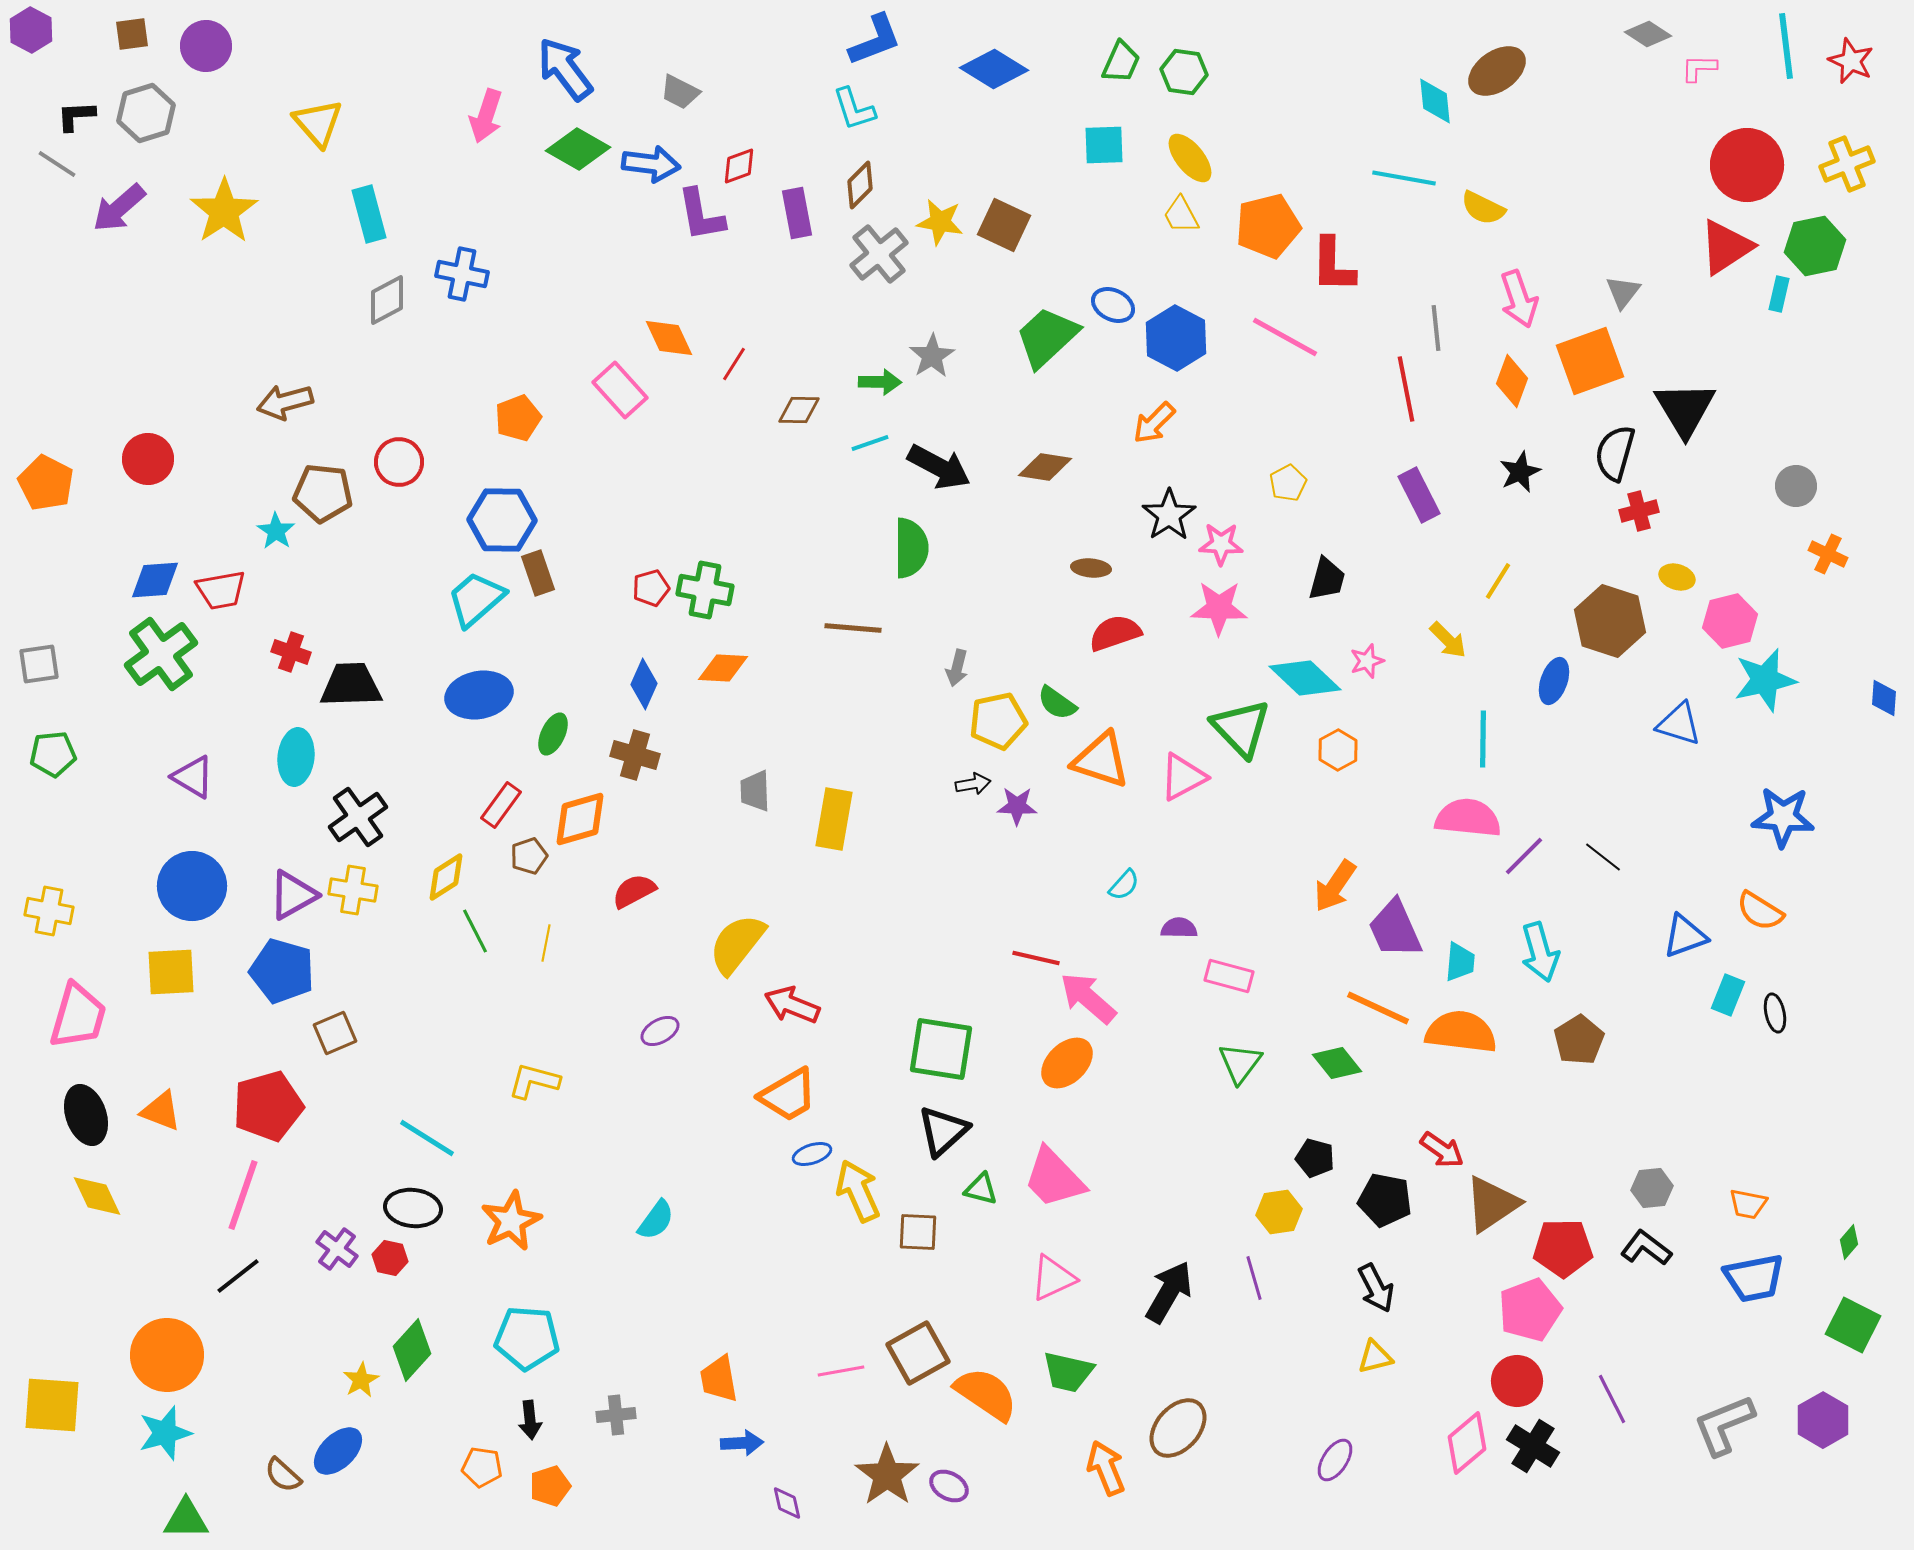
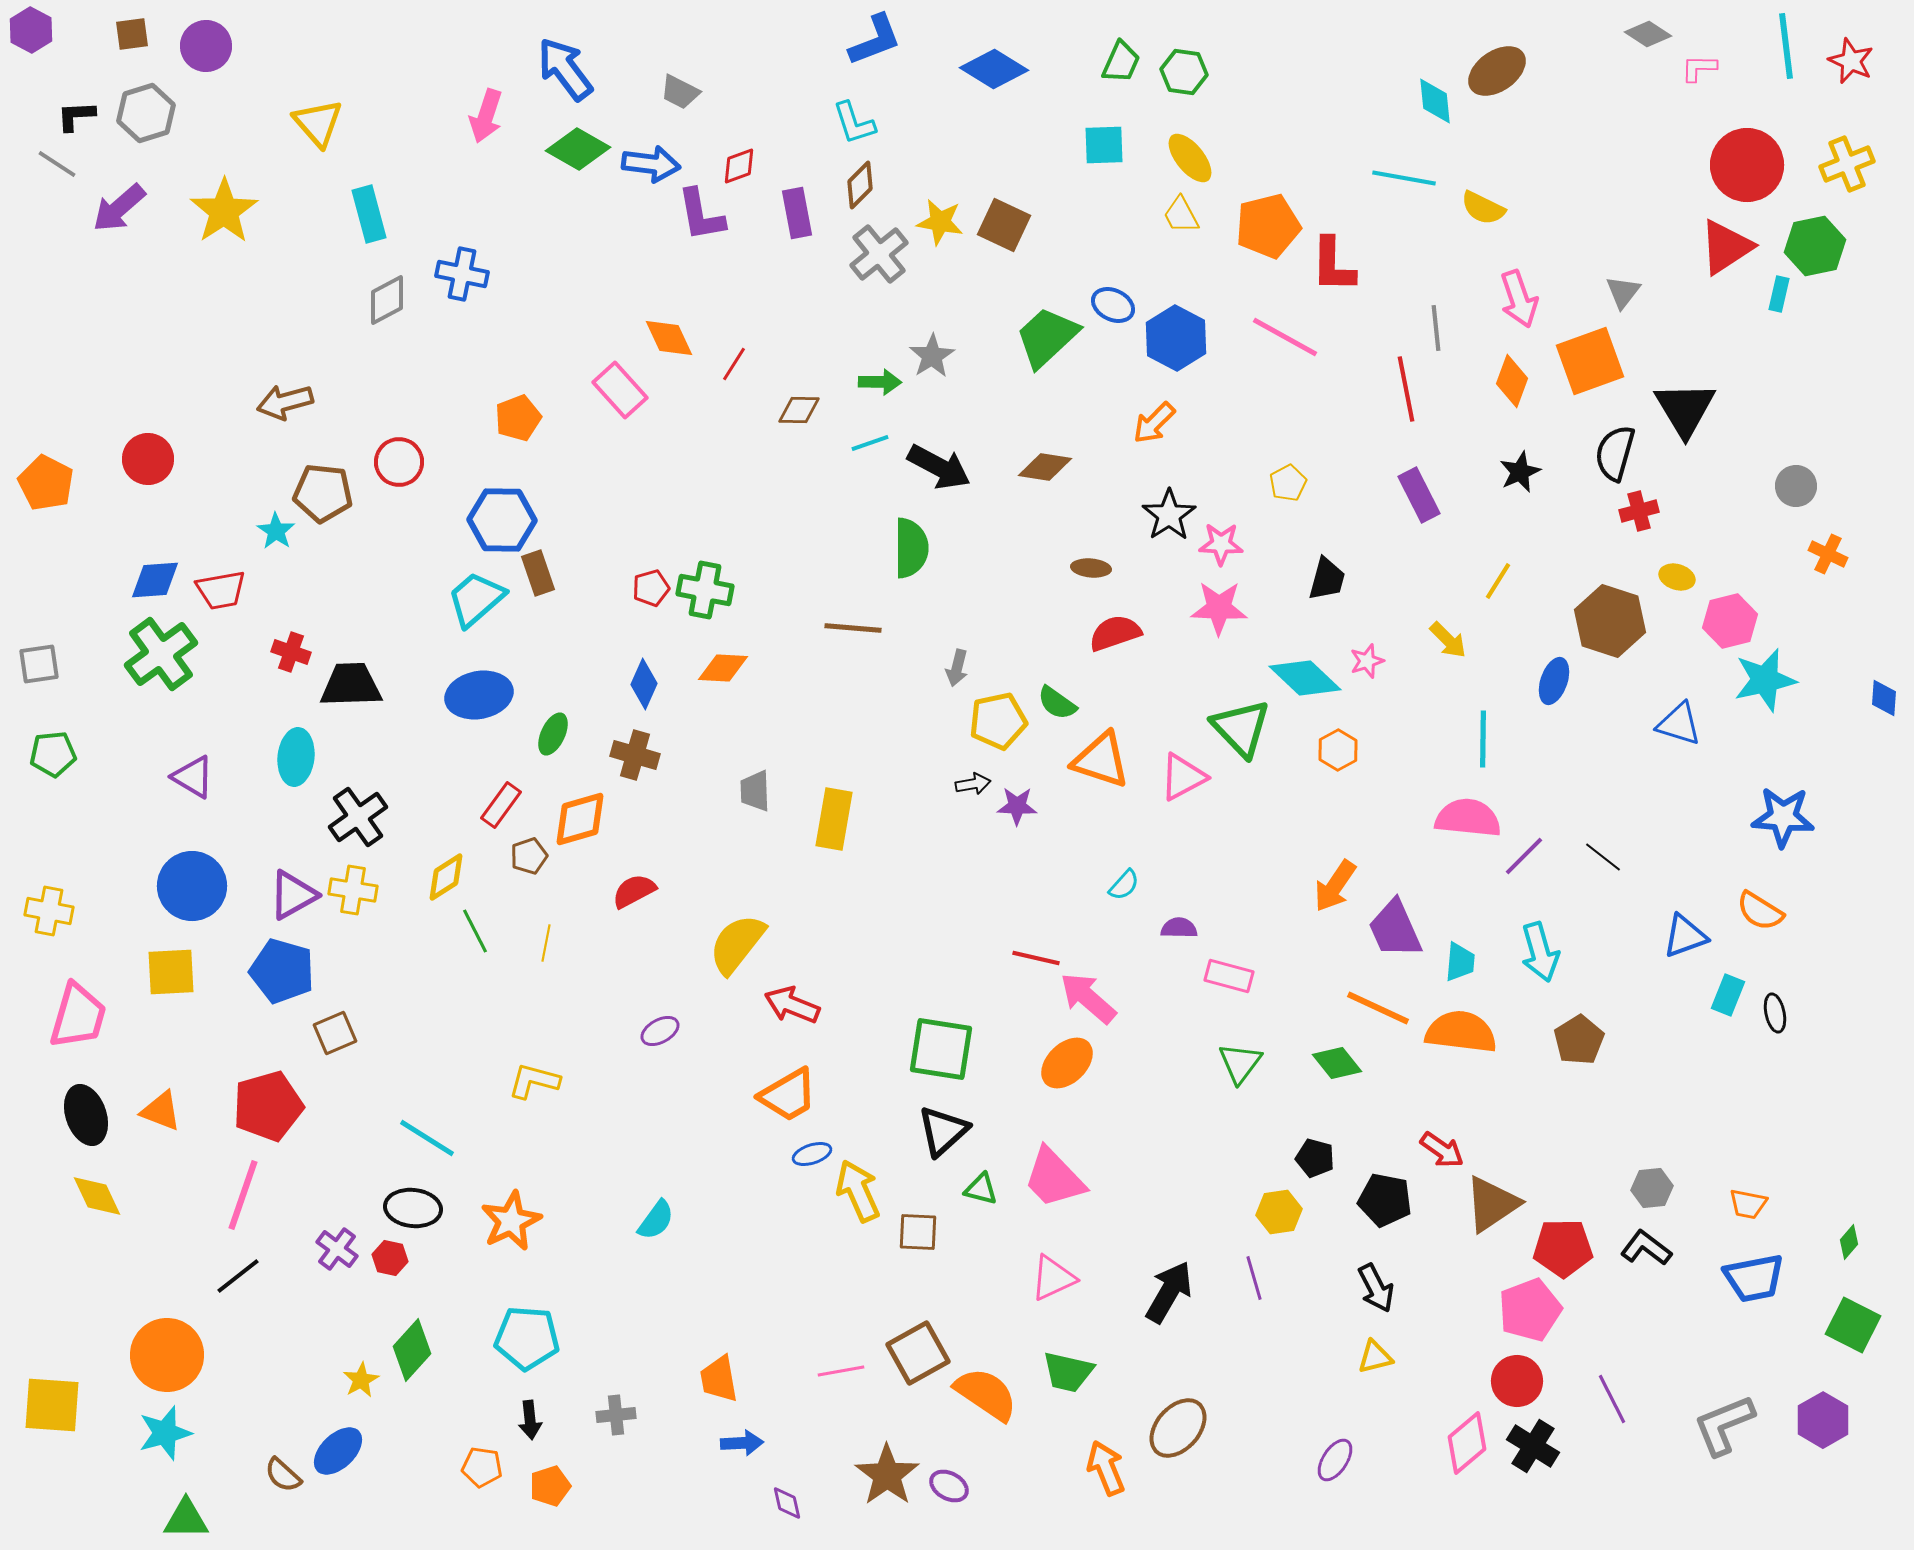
cyan L-shape at (854, 109): moved 14 px down
